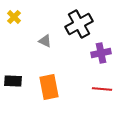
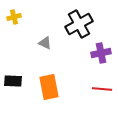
yellow cross: rotated 32 degrees clockwise
gray triangle: moved 2 px down
